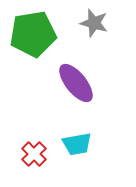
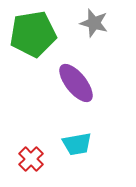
red cross: moved 3 px left, 5 px down
